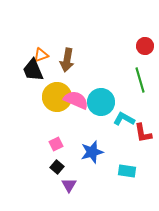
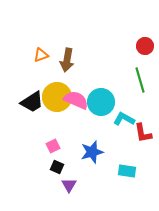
black trapezoid: moved 1 px left, 32 px down; rotated 100 degrees counterclockwise
pink square: moved 3 px left, 2 px down
black square: rotated 16 degrees counterclockwise
